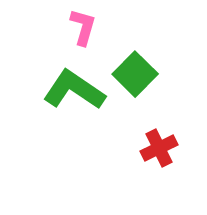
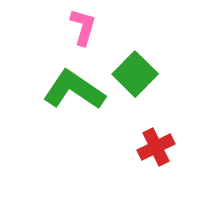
red cross: moved 3 px left, 1 px up
